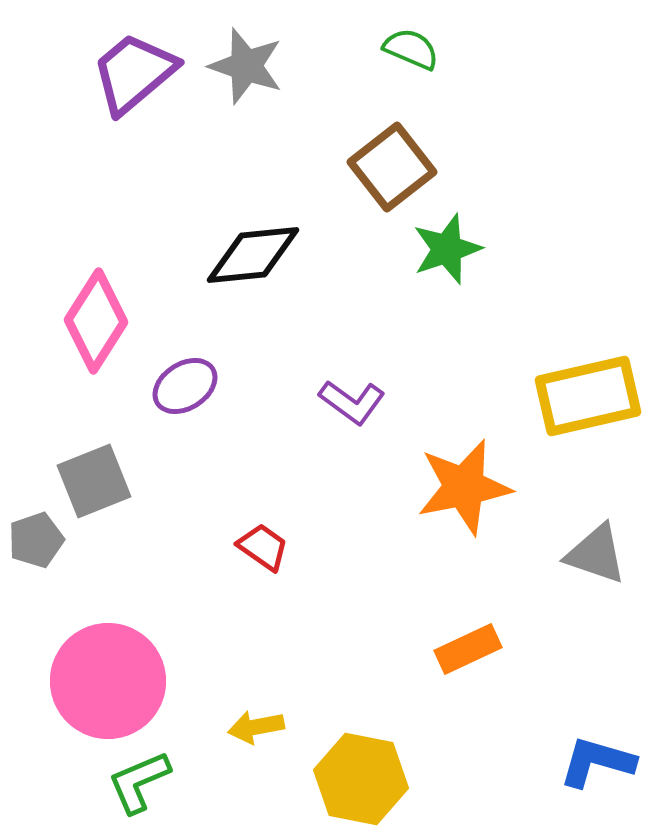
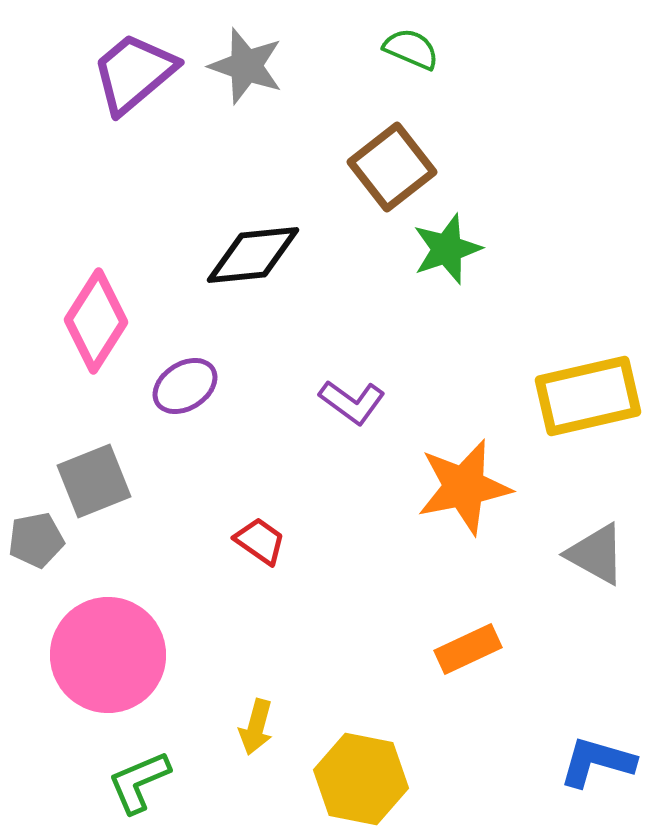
gray pentagon: rotated 8 degrees clockwise
red trapezoid: moved 3 px left, 6 px up
gray triangle: rotated 10 degrees clockwise
pink circle: moved 26 px up
yellow arrow: rotated 64 degrees counterclockwise
